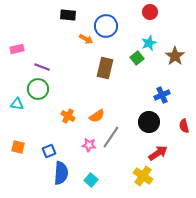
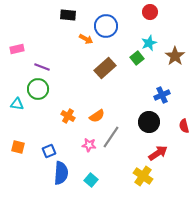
brown rectangle: rotated 35 degrees clockwise
